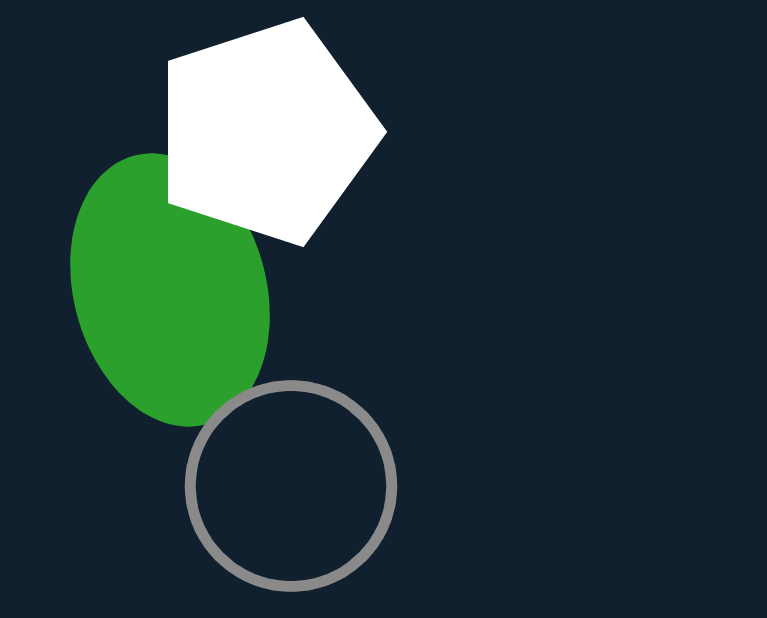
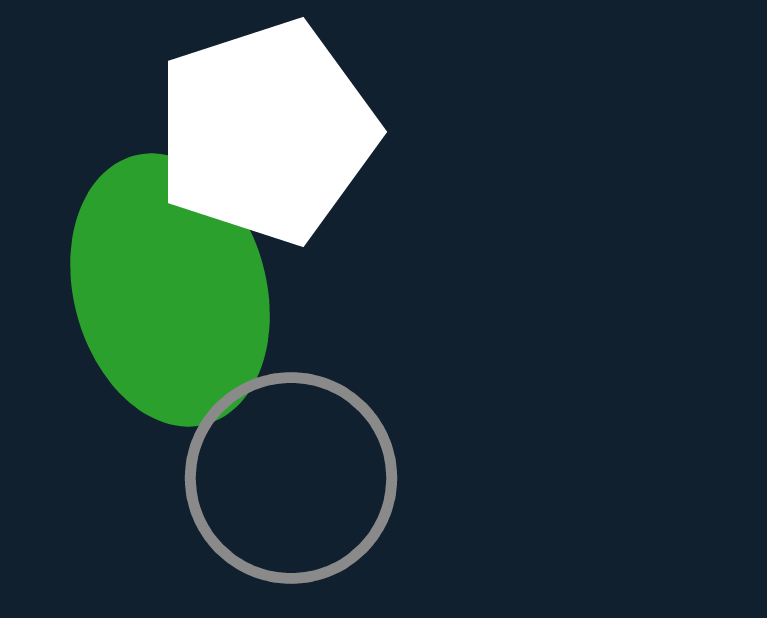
gray circle: moved 8 px up
